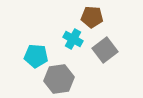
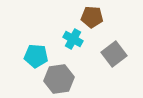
gray square: moved 9 px right, 4 px down
